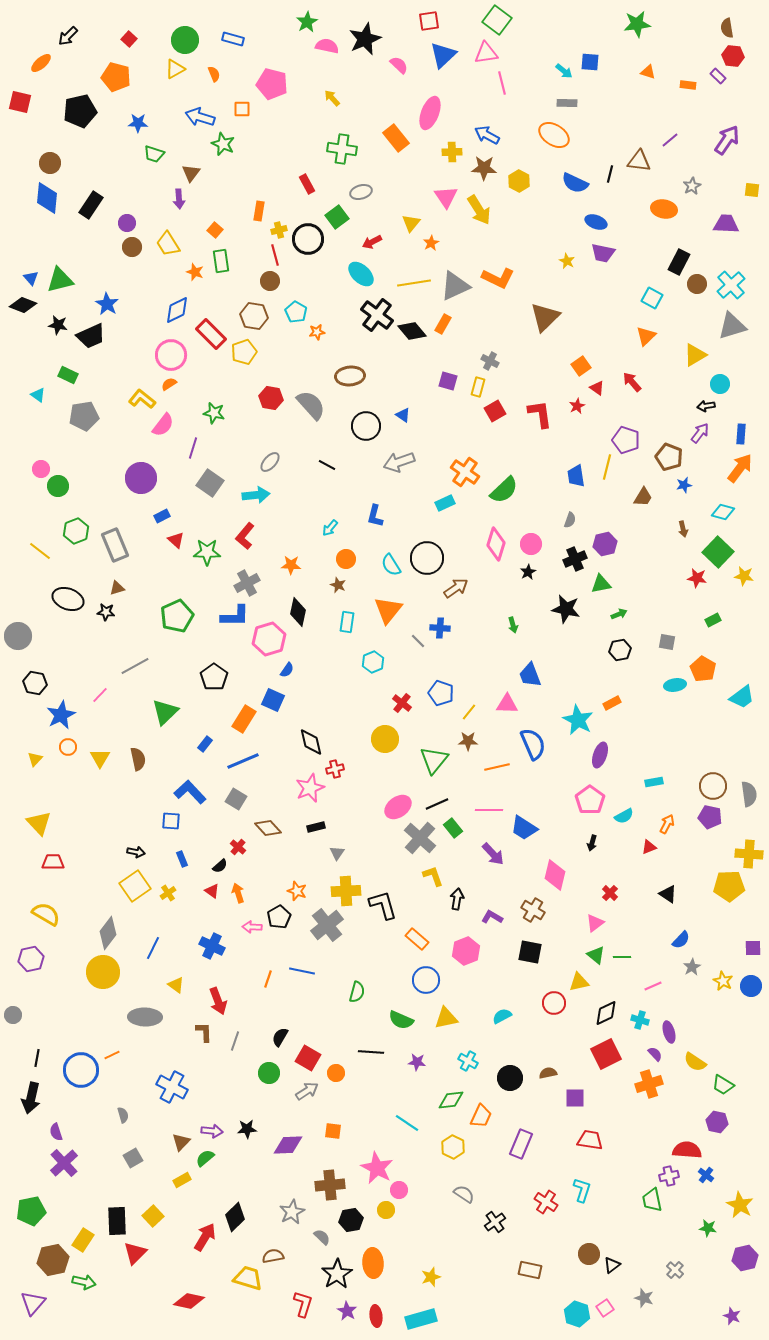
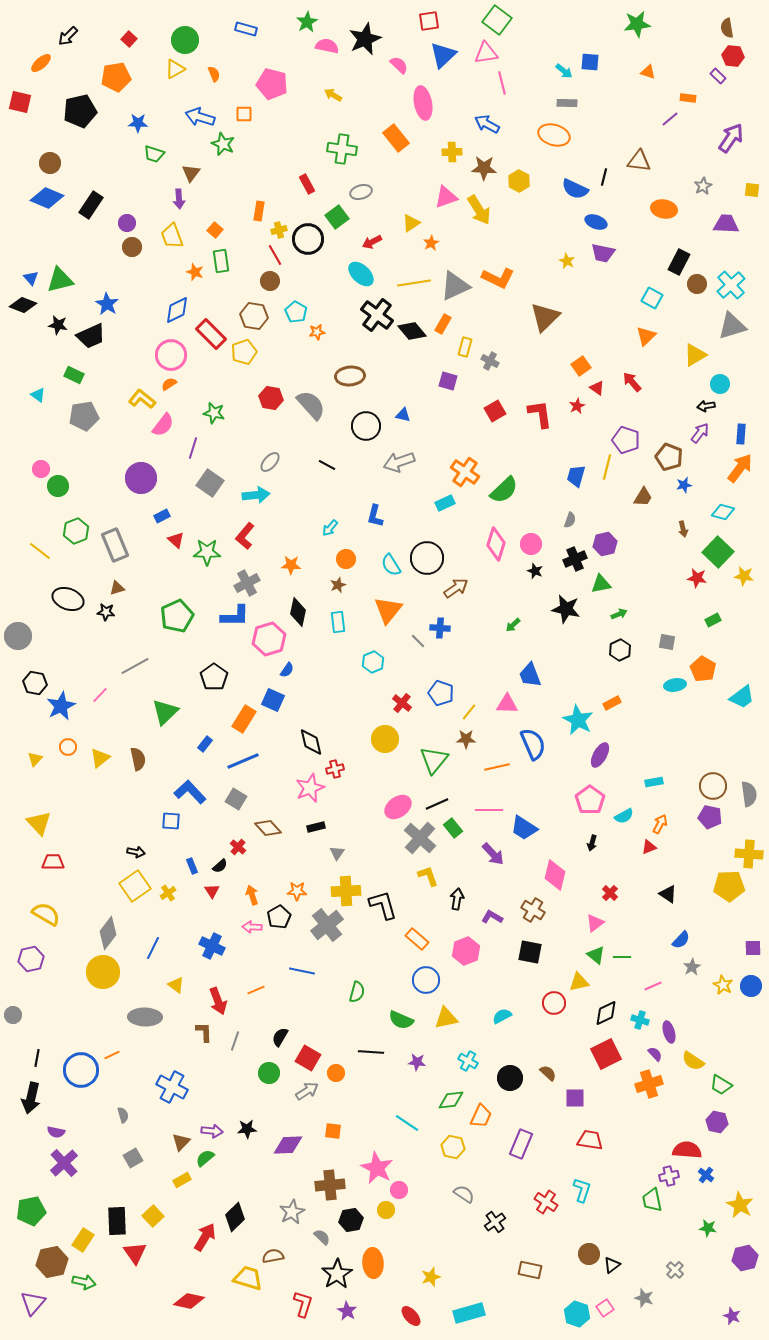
blue rectangle at (233, 39): moved 13 px right, 10 px up
orange pentagon at (116, 77): rotated 24 degrees counterclockwise
orange rectangle at (688, 85): moved 13 px down
yellow arrow at (332, 98): moved 1 px right, 3 px up; rotated 18 degrees counterclockwise
orange square at (242, 109): moved 2 px right, 5 px down
pink ellipse at (430, 113): moved 7 px left, 10 px up; rotated 32 degrees counterclockwise
blue arrow at (487, 135): moved 11 px up
orange ellipse at (554, 135): rotated 16 degrees counterclockwise
purple line at (670, 140): moved 21 px up
purple arrow at (727, 140): moved 4 px right, 2 px up
black line at (610, 174): moved 6 px left, 3 px down
blue semicircle at (575, 183): moved 6 px down
gray star at (692, 186): moved 11 px right
pink triangle at (446, 197): rotated 45 degrees clockwise
blue diamond at (47, 198): rotated 72 degrees counterclockwise
yellow triangle at (411, 223): rotated 18 degrees clockwise
yellow trapezoid at (168, 244): moved 4 px right, 8 px up; rotated 12 degrees clockwise
red line at (275, 255): rotated 15 degrees counterclockwise
green rectangle at (68, 375): moved 6 px right
yellow rectangle at (478, 387): moved 13 px left, 40 px up
blue triangle at (403, 415): rotated 21 degrees counterclockwise
blue trapezoid at (576, 476): rotated 25 degrees clockwise
black star at (528, 572): moved 7 px right, 1 px up; rotated 21 degrees counterclockwise
brown star at (338, 585): rotated 28 degrees clockwise
cyan rectangle at (347, 622): moved 9 px left; rotated 15 degrees counterclockwise
green arrow at (513, 625): rotated 63 degrees clockwise
black hexagon at (620, 650): rotated 15 degrees counterclockwise
blue star at (61, 715): moved 9 px up
brown star at (468, 741): moved 2 px left, 2 px up
purple ellipse at (600, 755): rotated 10 degrees clockwise
yellow triangle at (100, 758): rotated 20 degrees clockwise
orange arrow at (667, 824): moved 7 px left
blue rectangle at (182, 859): moved 10 px right, 7 px down
yellow L-shape at (433, 876): moved 5 px left
red triangle at (212, 891): rotated 21 degrees clockwise
orange star at (297, 891): rotated 18 degrees counterclockwise
orange arrow at (238, 893): moved 14 px right, 2 px down
orange line at (268, 979): moved 12 px left, 11 px down; rotated 48 degrees clockwise
yellow star at (723, 981): moved 4 px down
yellow semicircle at (695, 1062): moved 2 px left, 1 px up
brown semicircle at (548, 1073): rotated 54 degrees clockwise
green trapezoid at (723, 1085): moved 2 px left
purple semicircle at (56, 1132): rotated 60 degrees counterclockwise
yellow hexagon at (453, 1147): rotated 15 degrees counterclockwise
red triangle at (135, 1253): rotated 20 degrees counterclockwise
brown hexagon at (53, 1260): moved 1 px left, 2 px down
red ellipse at (376, 1316): moved 35 px right; rotated 35 degrees counterclockwise
cyan rectangle at (421, 1319): moved 48 px right, 6 px up
